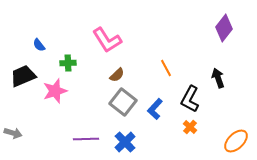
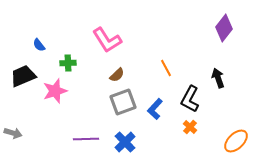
gray square: rotated 32 degrees clockwise
